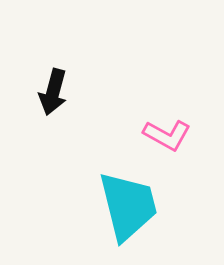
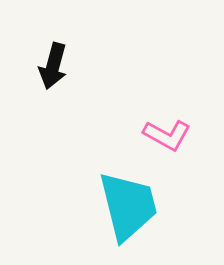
black arrow: moved 26 px up
